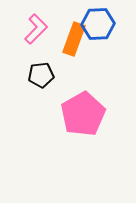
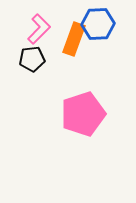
pink L-shape: moved 3 px right
black pentagon: moved 9 px left, 16 px up
pink pentagon: rotated 12 degrees clockwise
